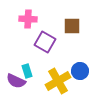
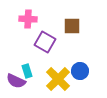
yellow cross: moved 2 px up; rotated 15 degrees counterclockwise
